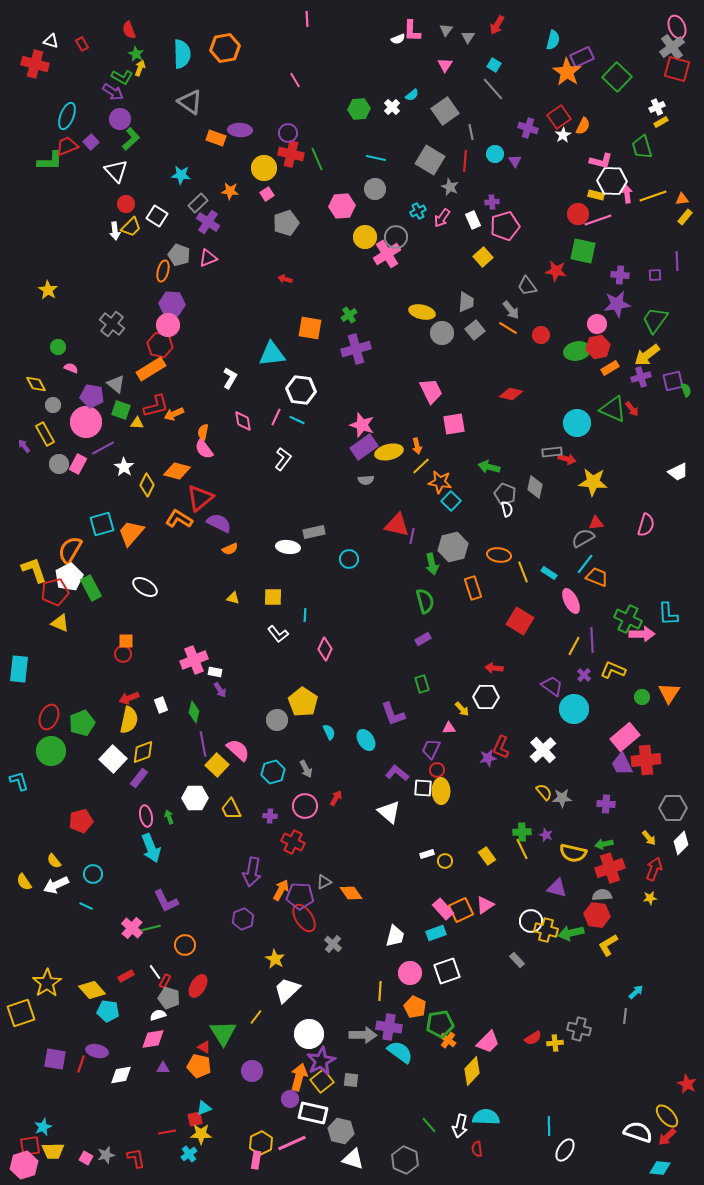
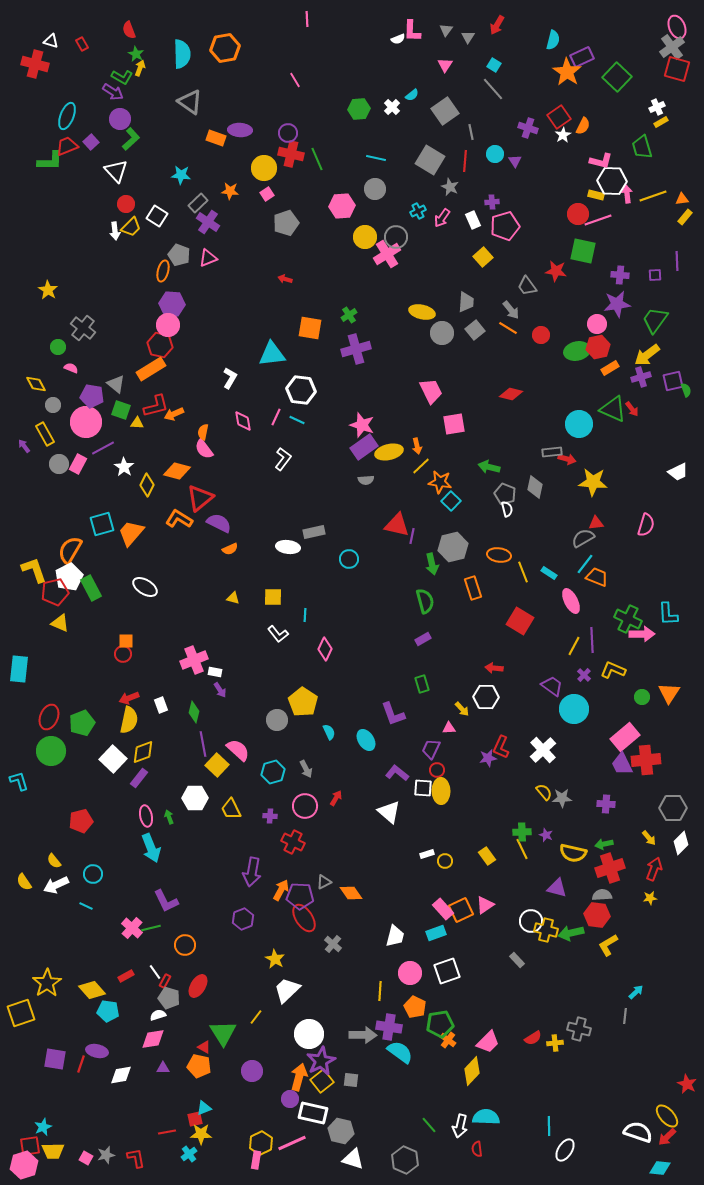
gray cross at (112, 324): moved 29 px left, 4 px down
cyan circle at (577, 423): moved 2 px right, 1 px down
